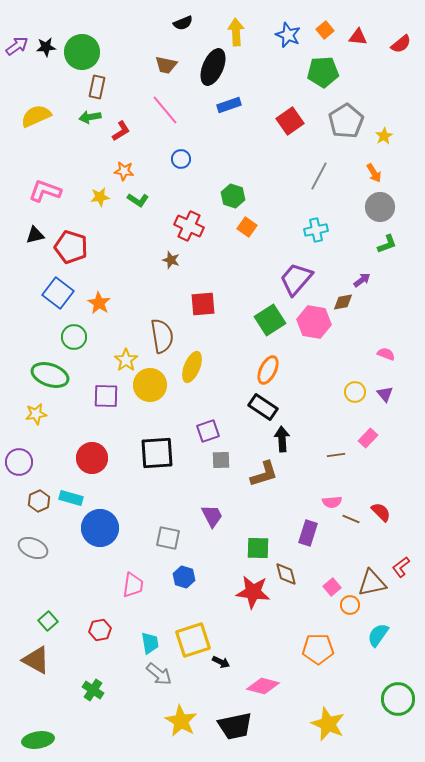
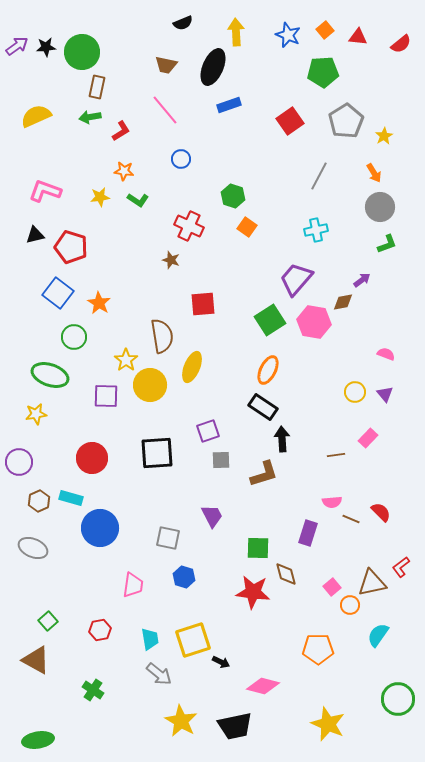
cyan trapezoid at (150, 643): moved 4 px up
